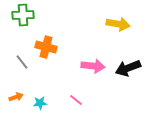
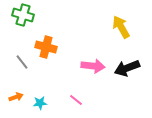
green cross: rotated 20 degrees clockwise
yellow arrow: moved 3 px right, 3 px down; rotated 130 degrees counterclockwise
black arrow: moved 1 px left
